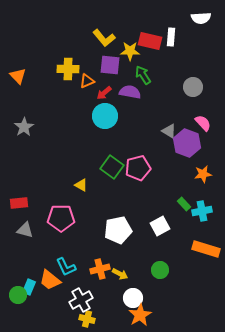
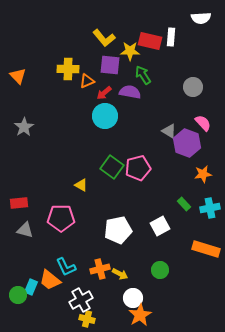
cyan cross at (202, 211): moved 8 px right, 3 px up
cyan rectangle at (29, 287): moved 2 px right
